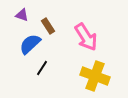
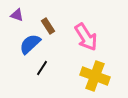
purple triangle: moved 5 px left
